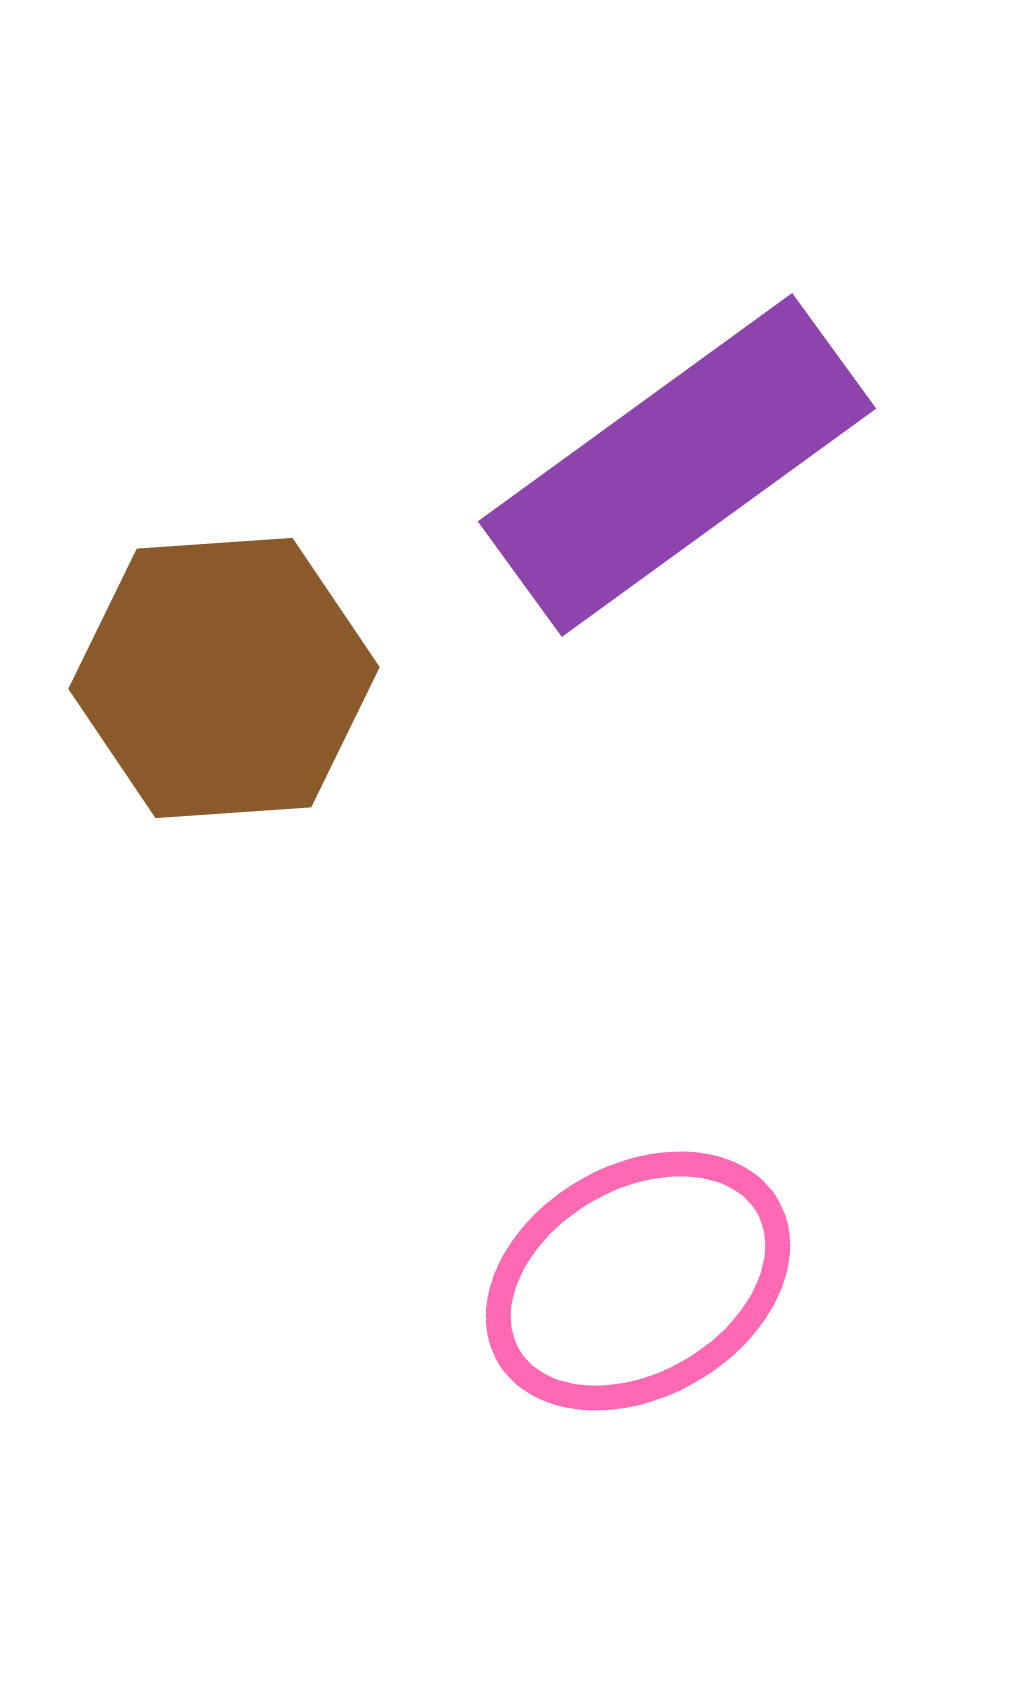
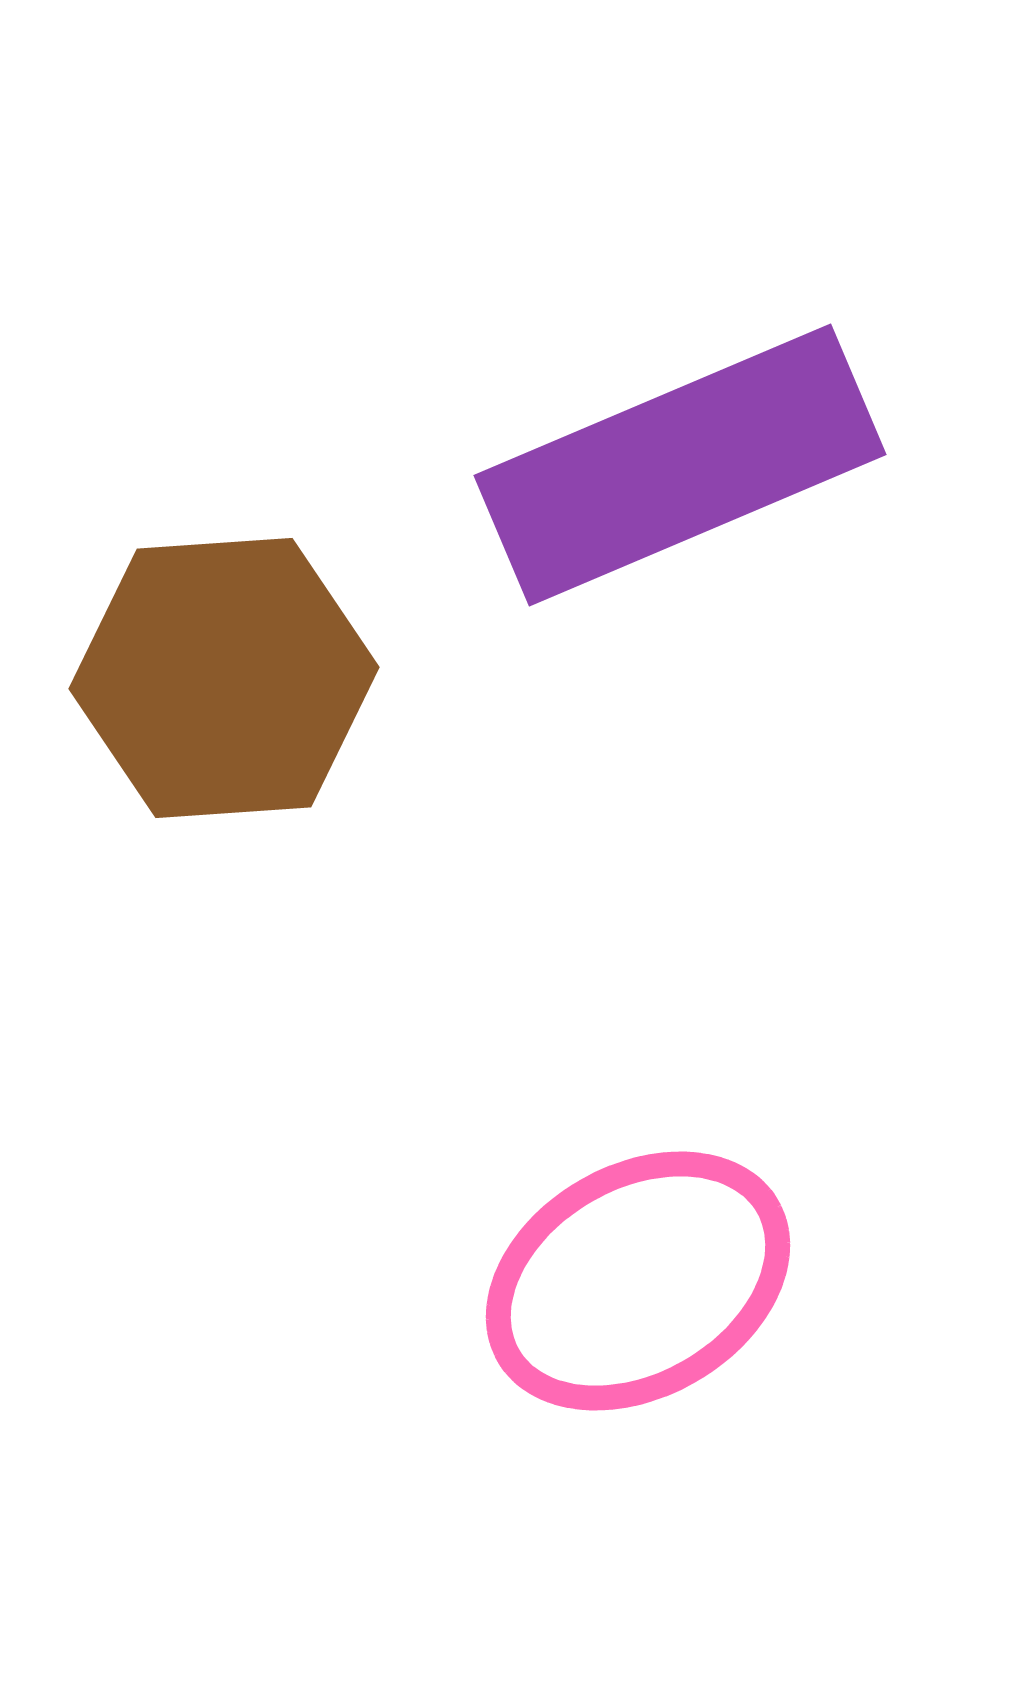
purple rectangle: moved 3 px right; rotated 13 degrees clockwise
